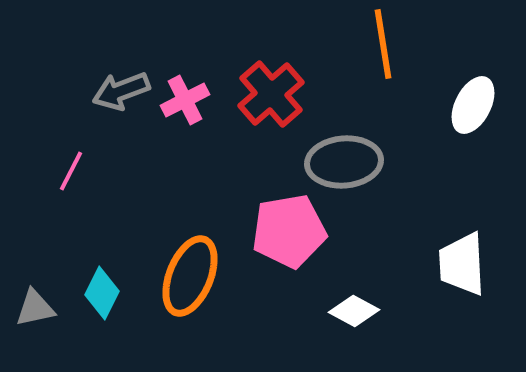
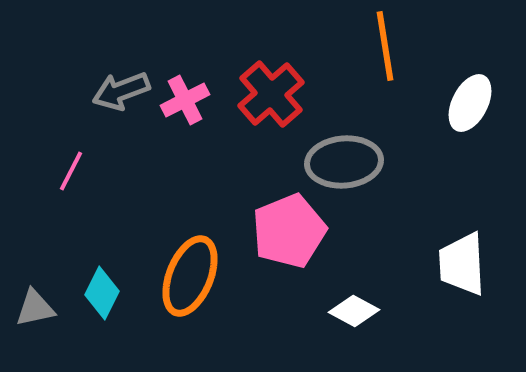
orange line: moved 2 px right, 2 px down
white ellipse: moved 3 px left, 2 px up
pink pentagon: rotated 12 degrees counterclockwise
